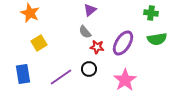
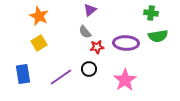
orange star: moved 9 px right, 3 px down
green semicircle: moved 1 px right, 3 px up
purple ellipse: moved 3 px right; rotated 60 degrees clockwise
red star: rotated 16 degrees counterclockwise
